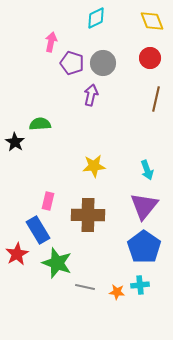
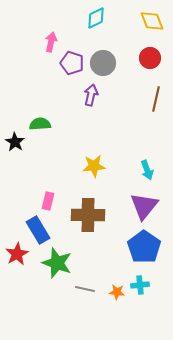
gray line: moved 2 px down
